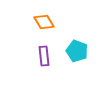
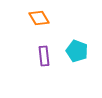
orange diamond: moved 5 px left, 4 px up
